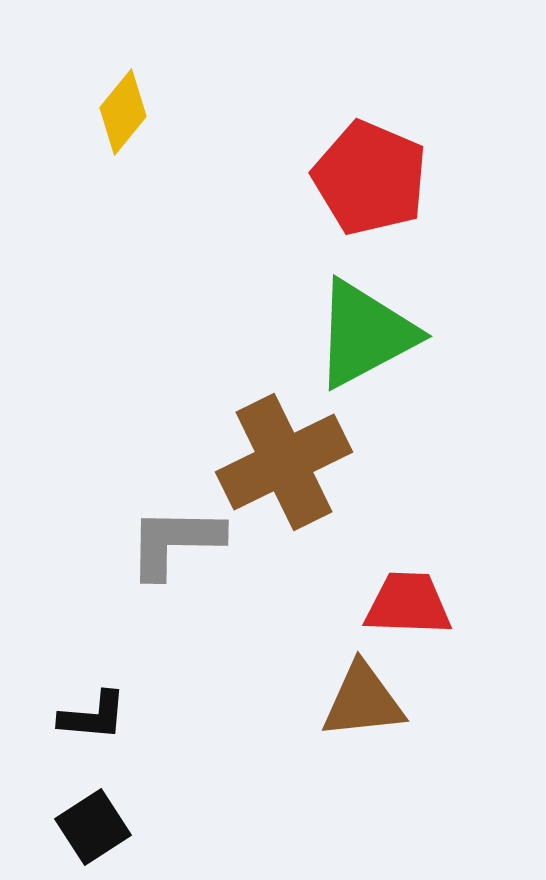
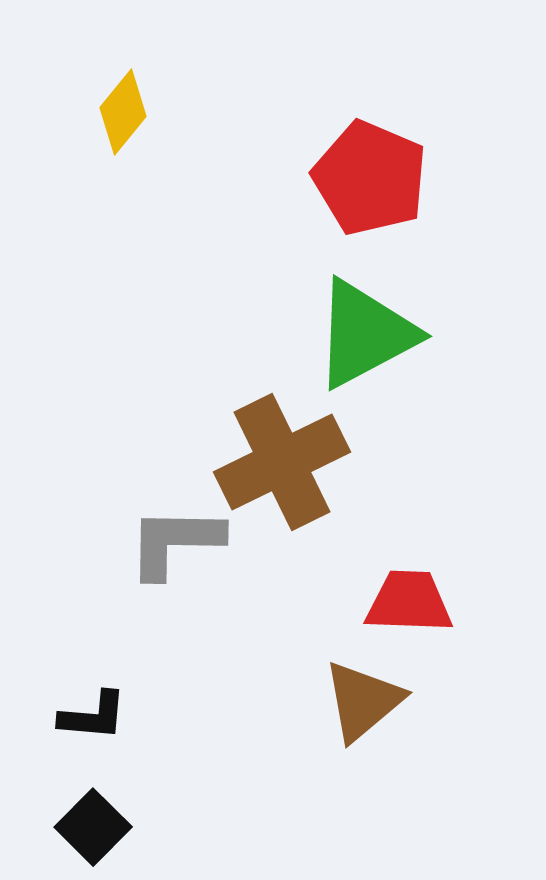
brown cross: moved 2 px left
red trapezoid: moved 1 px right, 2 px up
brown triangle: rotated 34 degrees counterclockwise
black square: rotated 12 degrees counterclockwise
